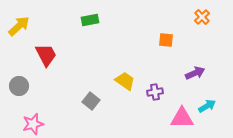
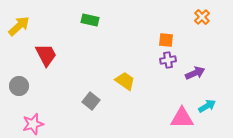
green rectangle: rotated 24 degrees clockwise
purple cross: moved 13 px right, 32 px up
